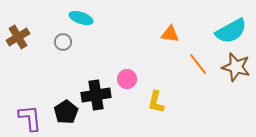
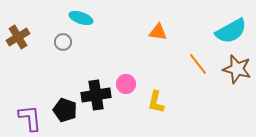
orange triangle: moved 12 px left, 2 px up
brown star: moved 1 px right, 2 px down
pink circle: moved 1 px left, 5 px down
black pentagon: moved 1 px left, 2 px up; rotated 20 degrees counterclockwise
